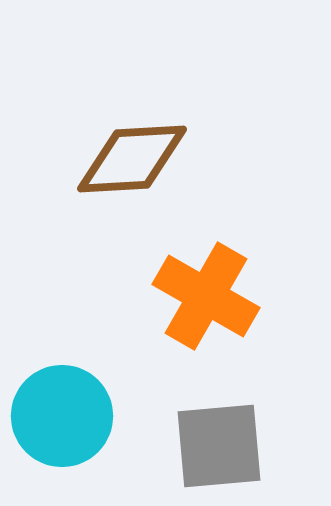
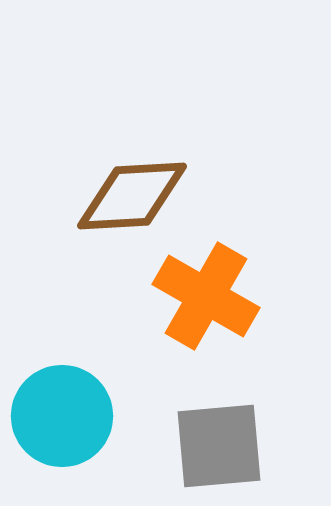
brown diamond: moved 37 px down
